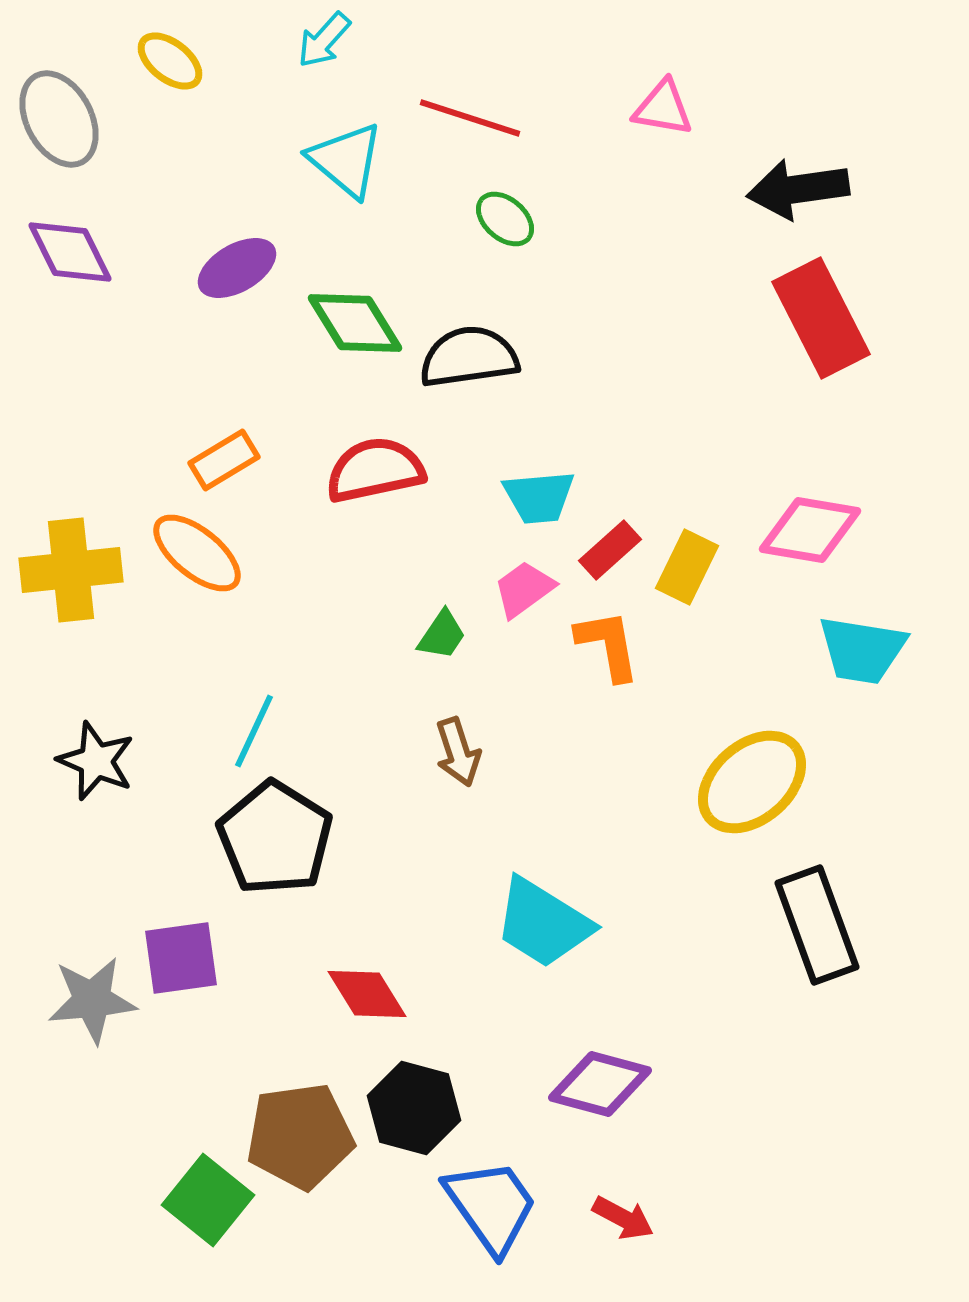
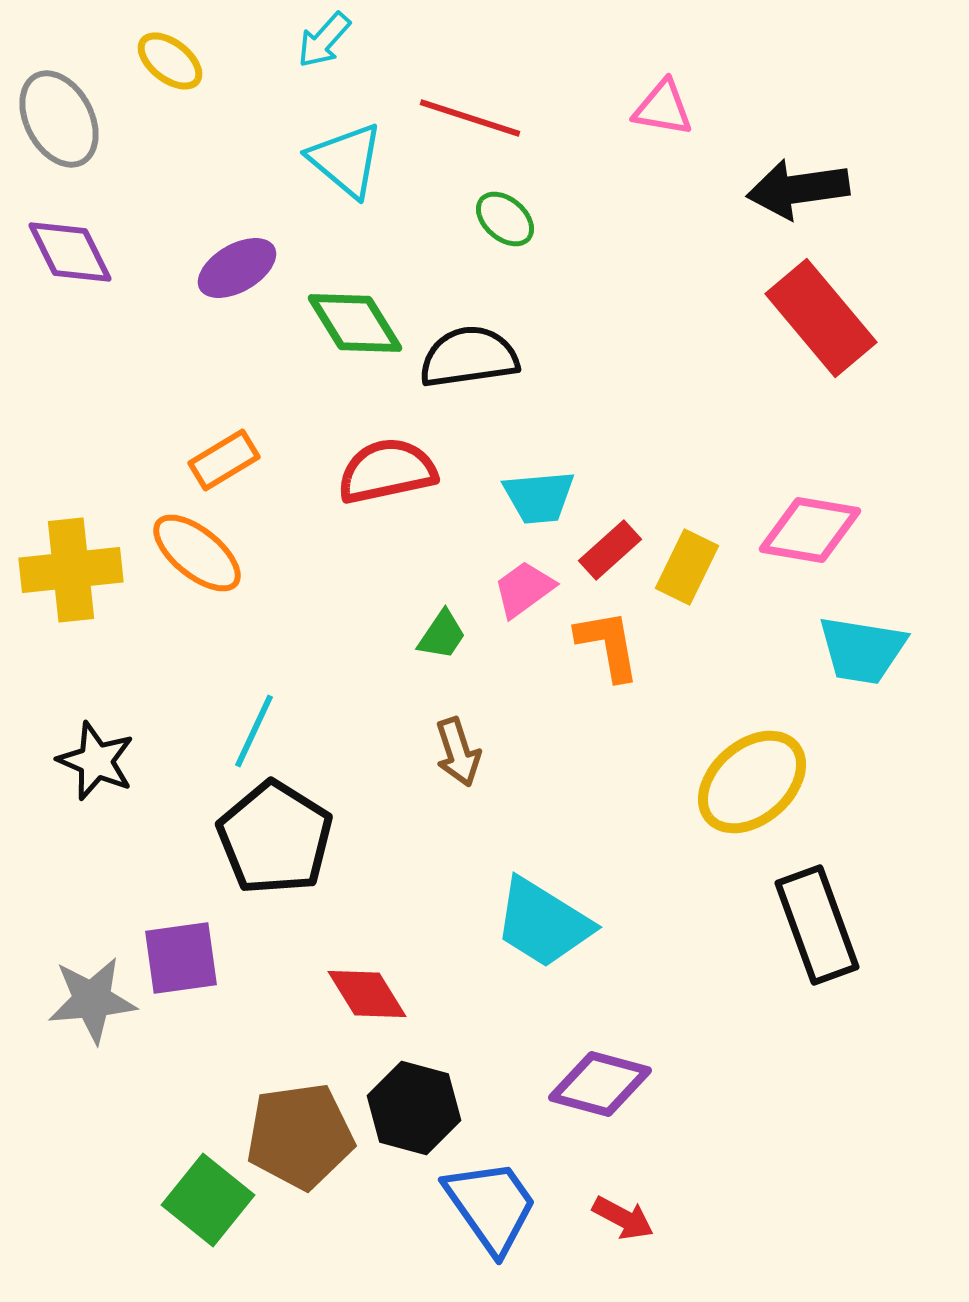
red rectangle at (821, 318): rotated 13 degrees counterclockwise
red semicircle at (375, 470): moved 12 px right, 1 px down
